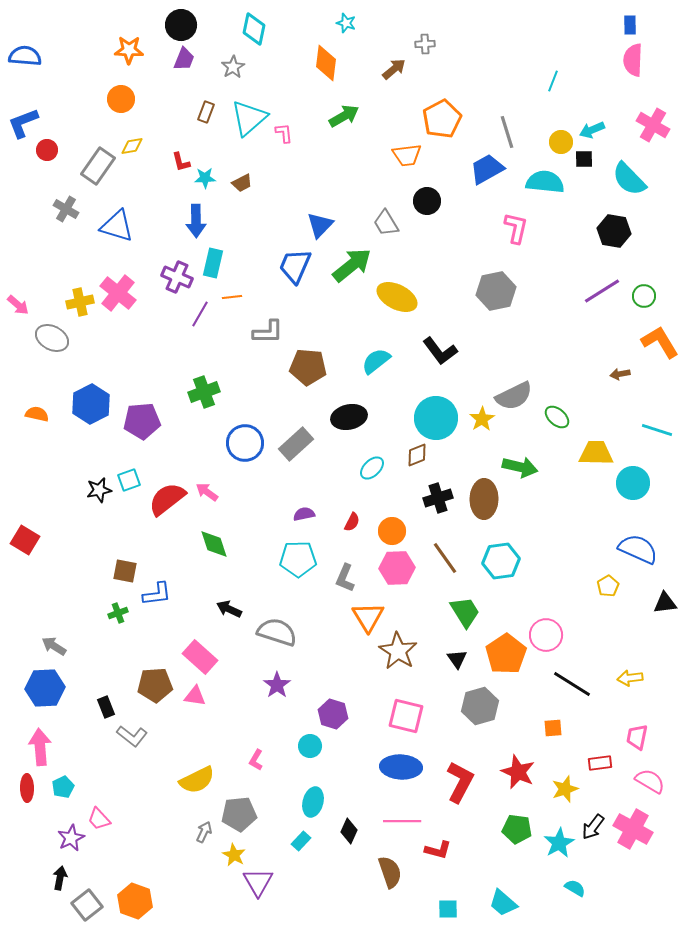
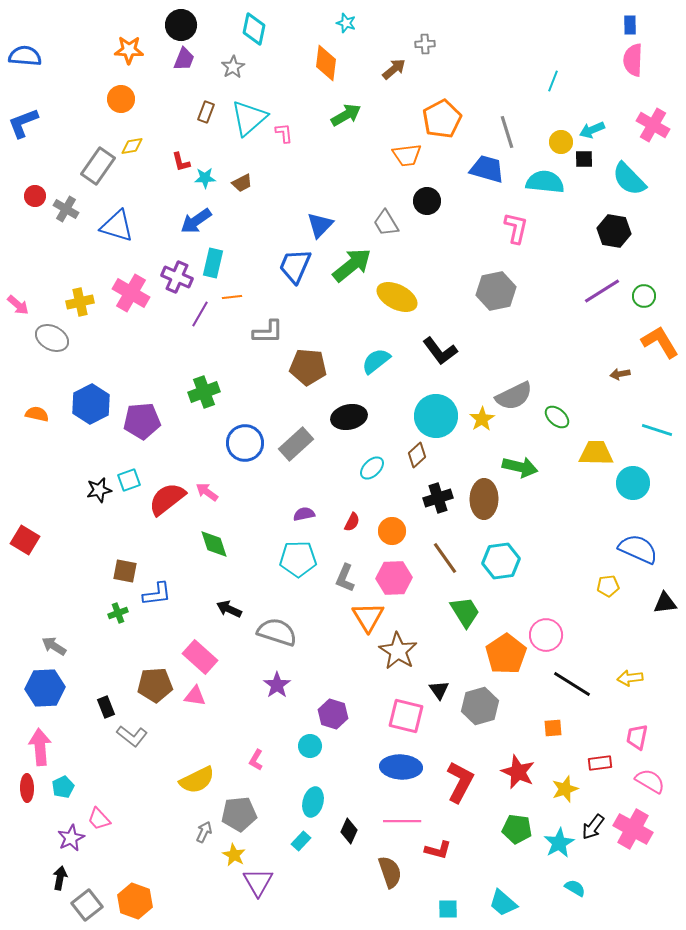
green arrow at (344, 116): moved 2 px right, 1 px up
red circle at (47, 150): moved 12 px left, 46 px down
blue trapezoid at (487, 169): rotated 45 degrees clockwise
blue arrow at (196, 221): rotated 56 degrees clockwise
pink cross at (118, 293): moved 13 px right; rotated 9 degrees counterclockwise
cyan circle at (436, 418): moved 2 px up
brown diamond at (417, 455): rotated 20 degrees counterclockwise
pink hexagon at (397, 568): moved 3 px left, 10 px down
yellow pentagon at (608, 586): rotated 25 degrees clockwise
black triangle at (457, 659): moved 18 px left, 31 px down
